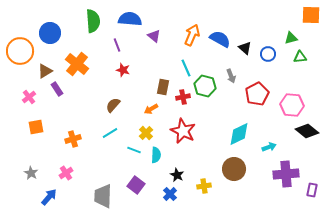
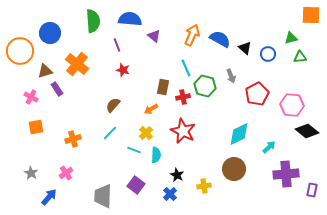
brown triangle at (45, 71): rotated 14 degrees clockwise
pink cross at (29, 97): moved 2 px right; rotated 24 degrees counterclockwise
cyan line at (110, 133): rotated 14 degrees counterclockwise
cyan arrow at (269, 147): rotated 24 degrees counterclockwise
